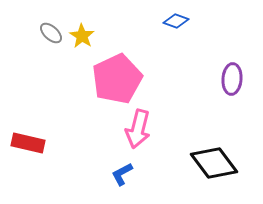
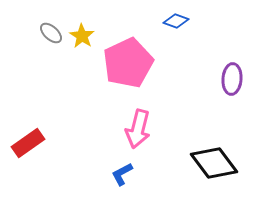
pink pentagon: moved 11 px right, 16 px up
red rectangle: rotated 48 degrees counterclockwise
